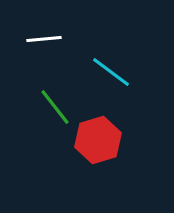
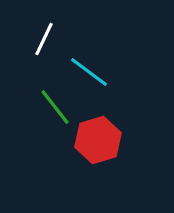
white line: rotated 60 degrees counterclockwise
cyan line: moved 22 px left
